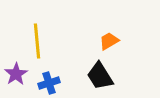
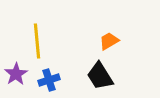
blue cross: moved 3 px up
